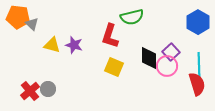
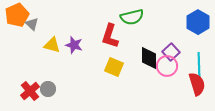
orange pentagon: moved 1 px left, 2 px up; rotated 30 degrees counterclockwise
